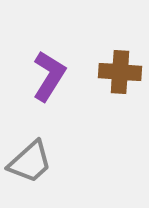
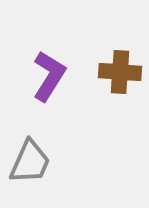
gray trapezoid: rotated 24 degrees counterclockwise
